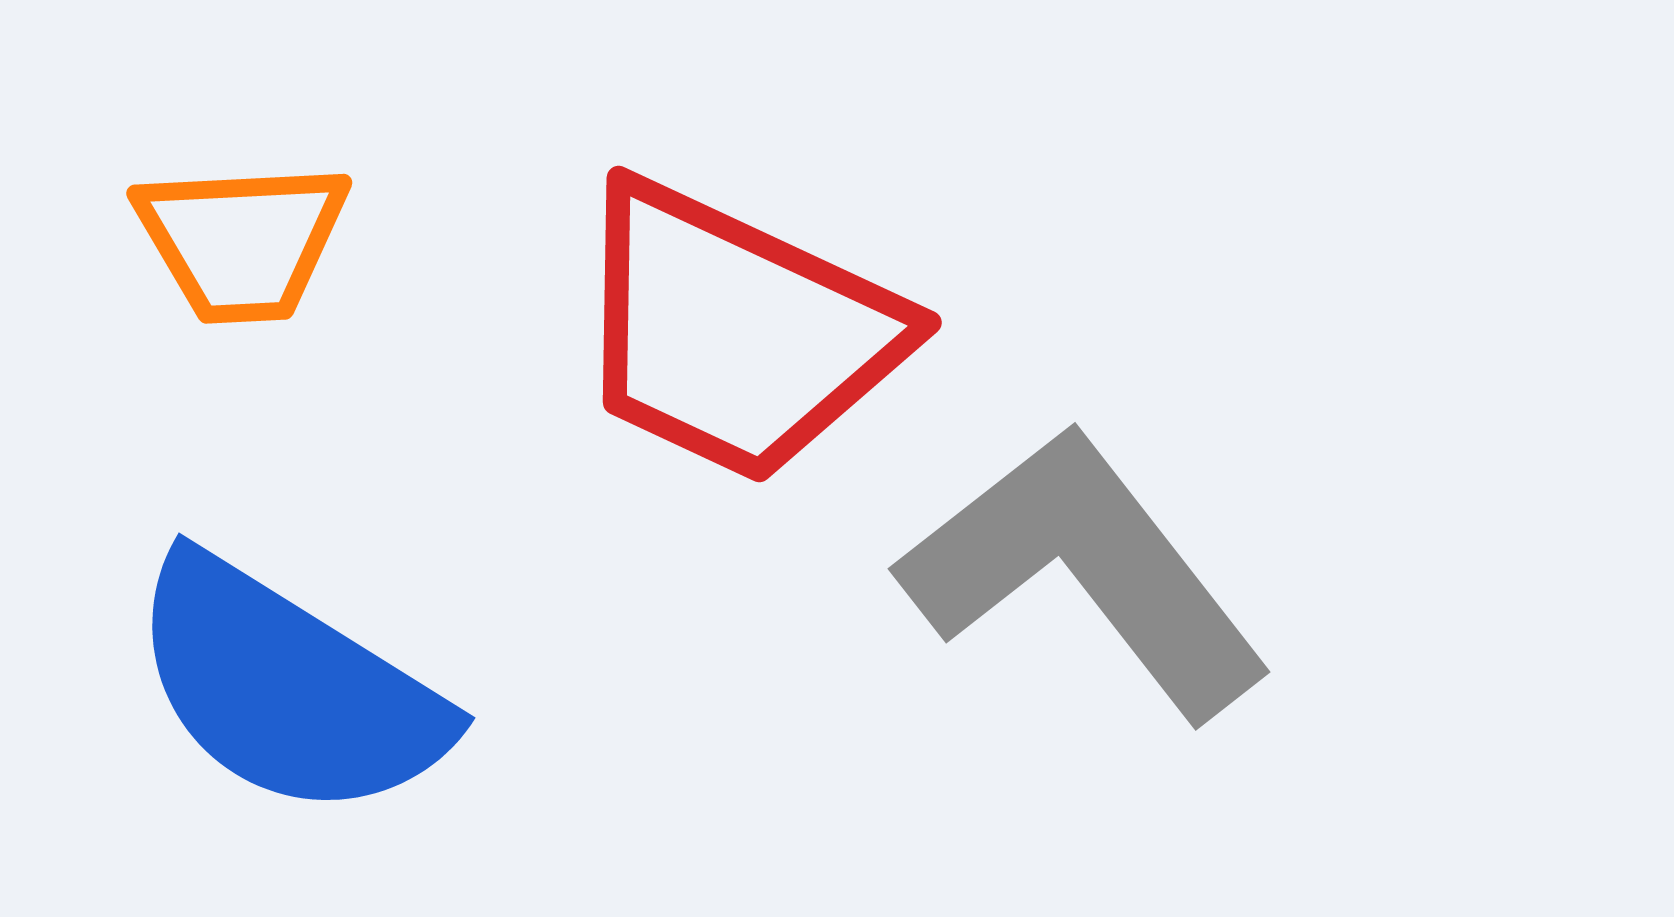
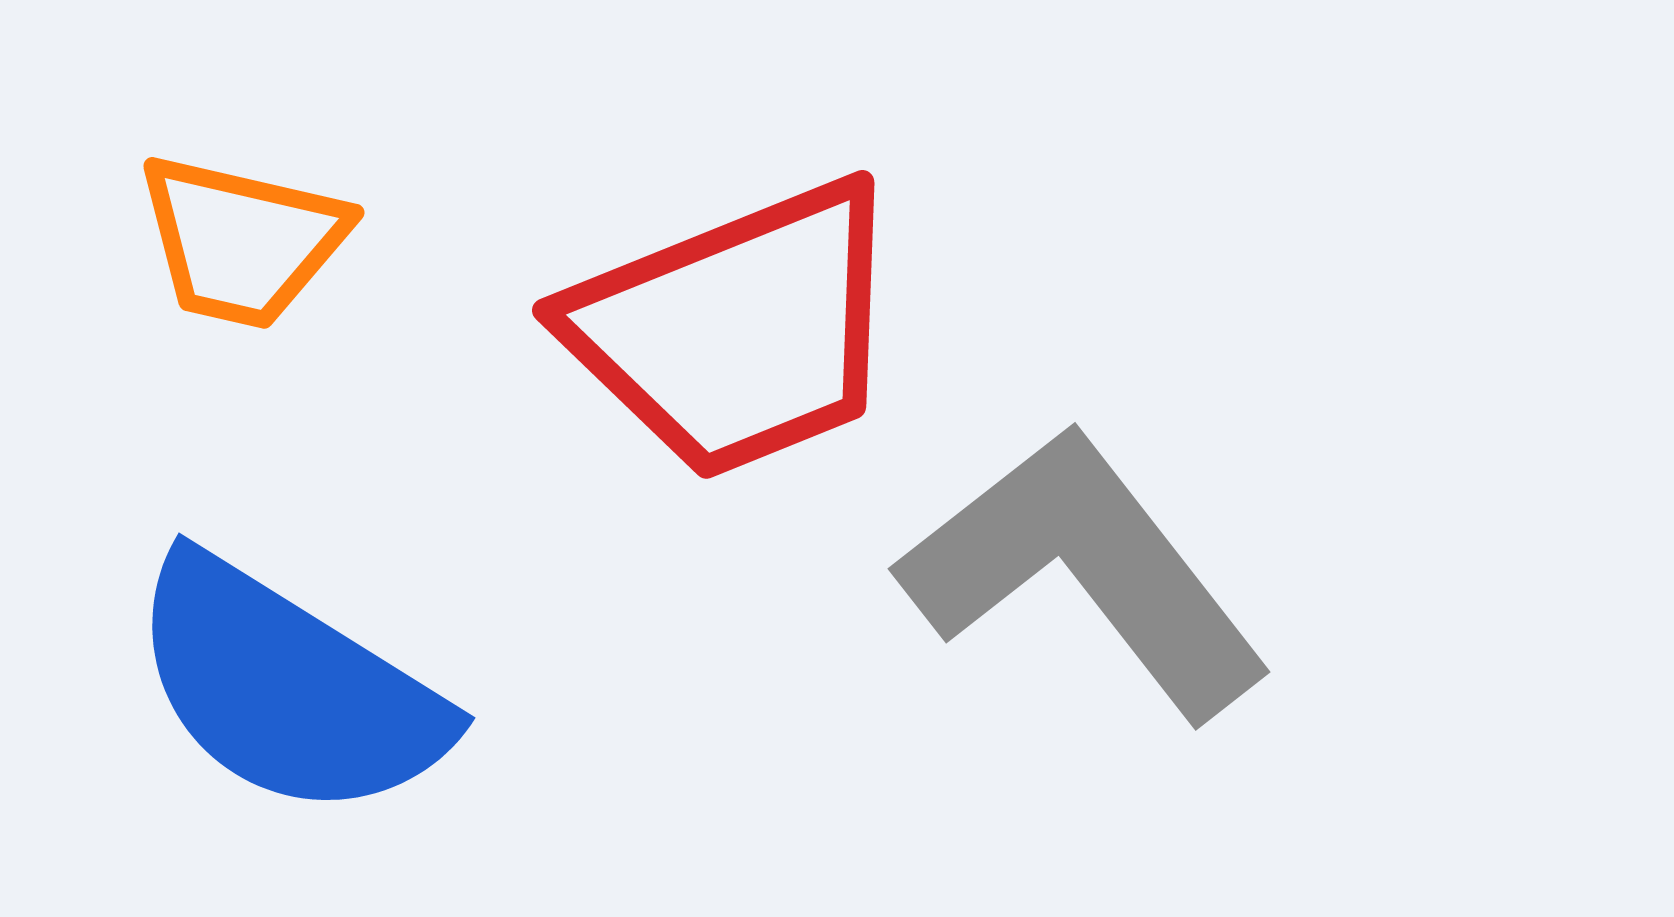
orange trapezoid: rotated 16 degrees clockwise
red trapezoid: moved 1 px right, 2 px up; rotated 47 degrees counterclockwise
